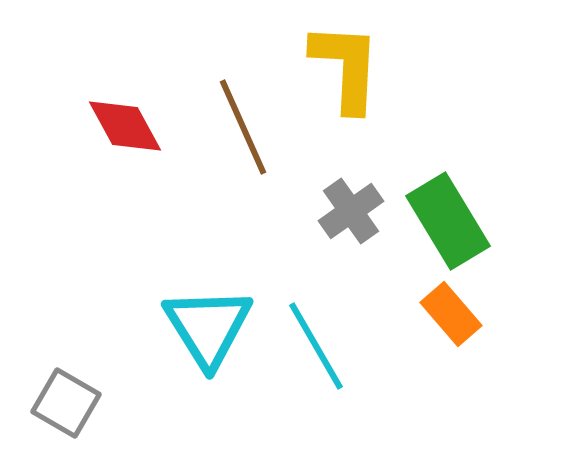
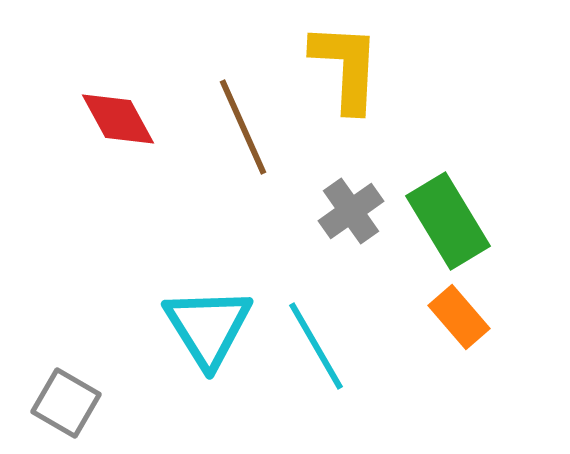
red diamond: moved 7 px left, 7 px up
orange rectangle: moved 8 px right, 3 px down
